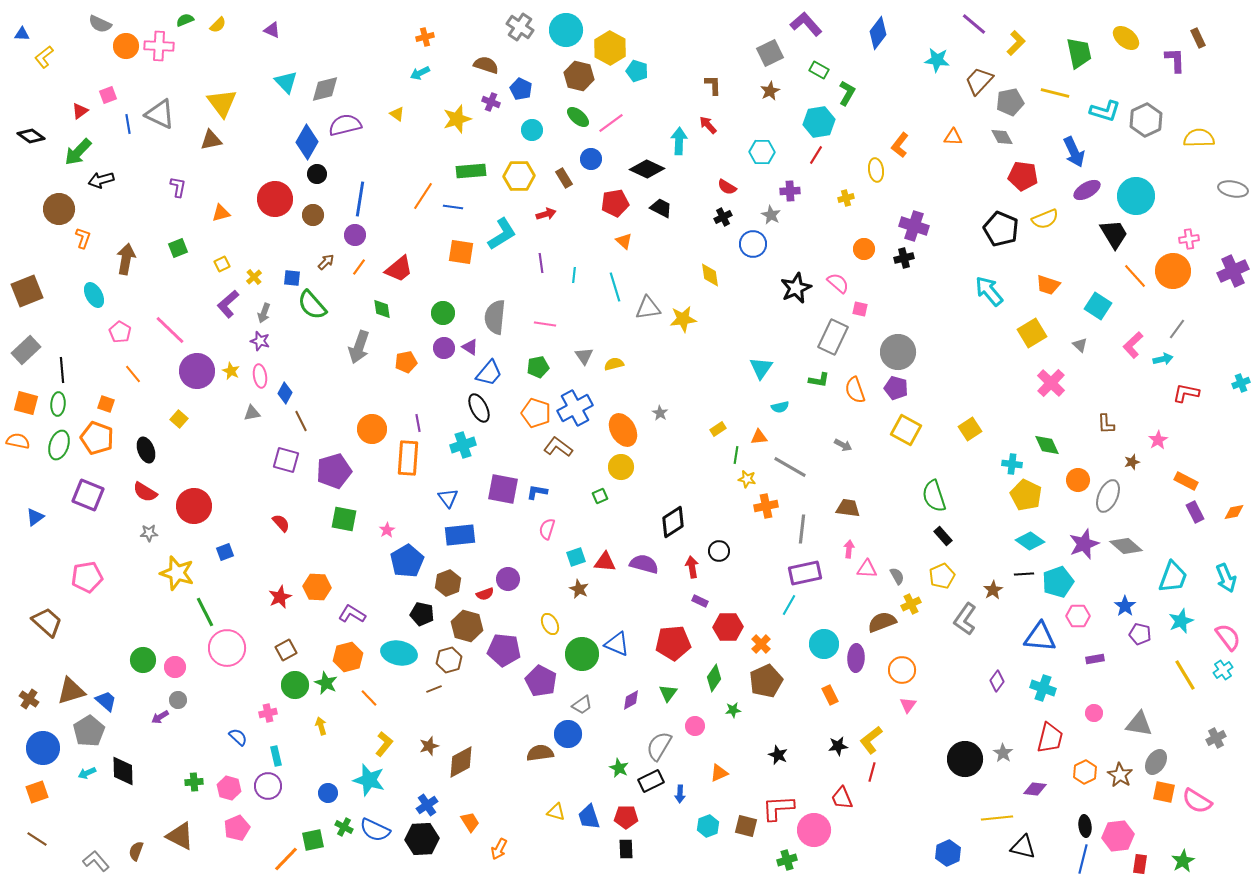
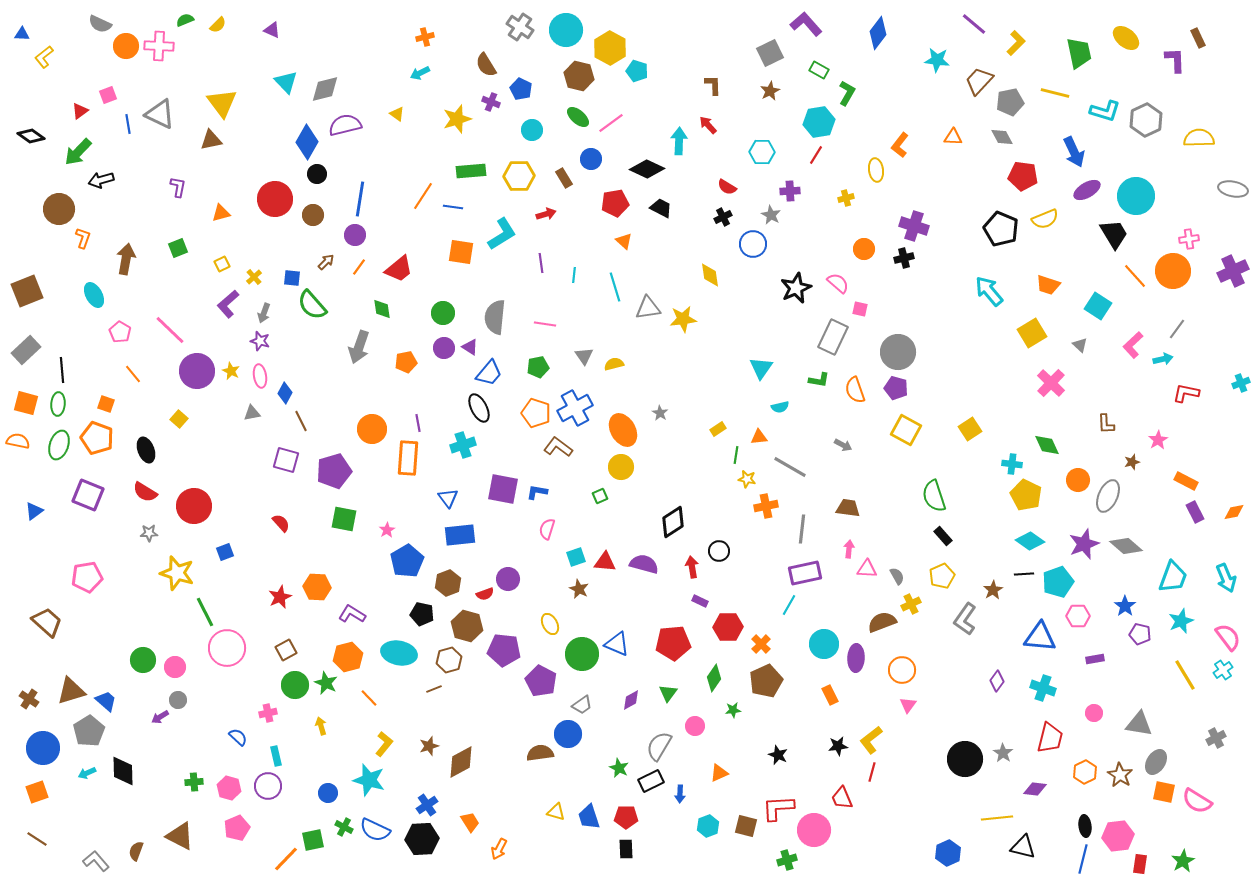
brown semicircle at (486, 65): rotated 140 degrees counterclockwise
blue triangle at (35, 517): moved 1 px left, 6 px up
